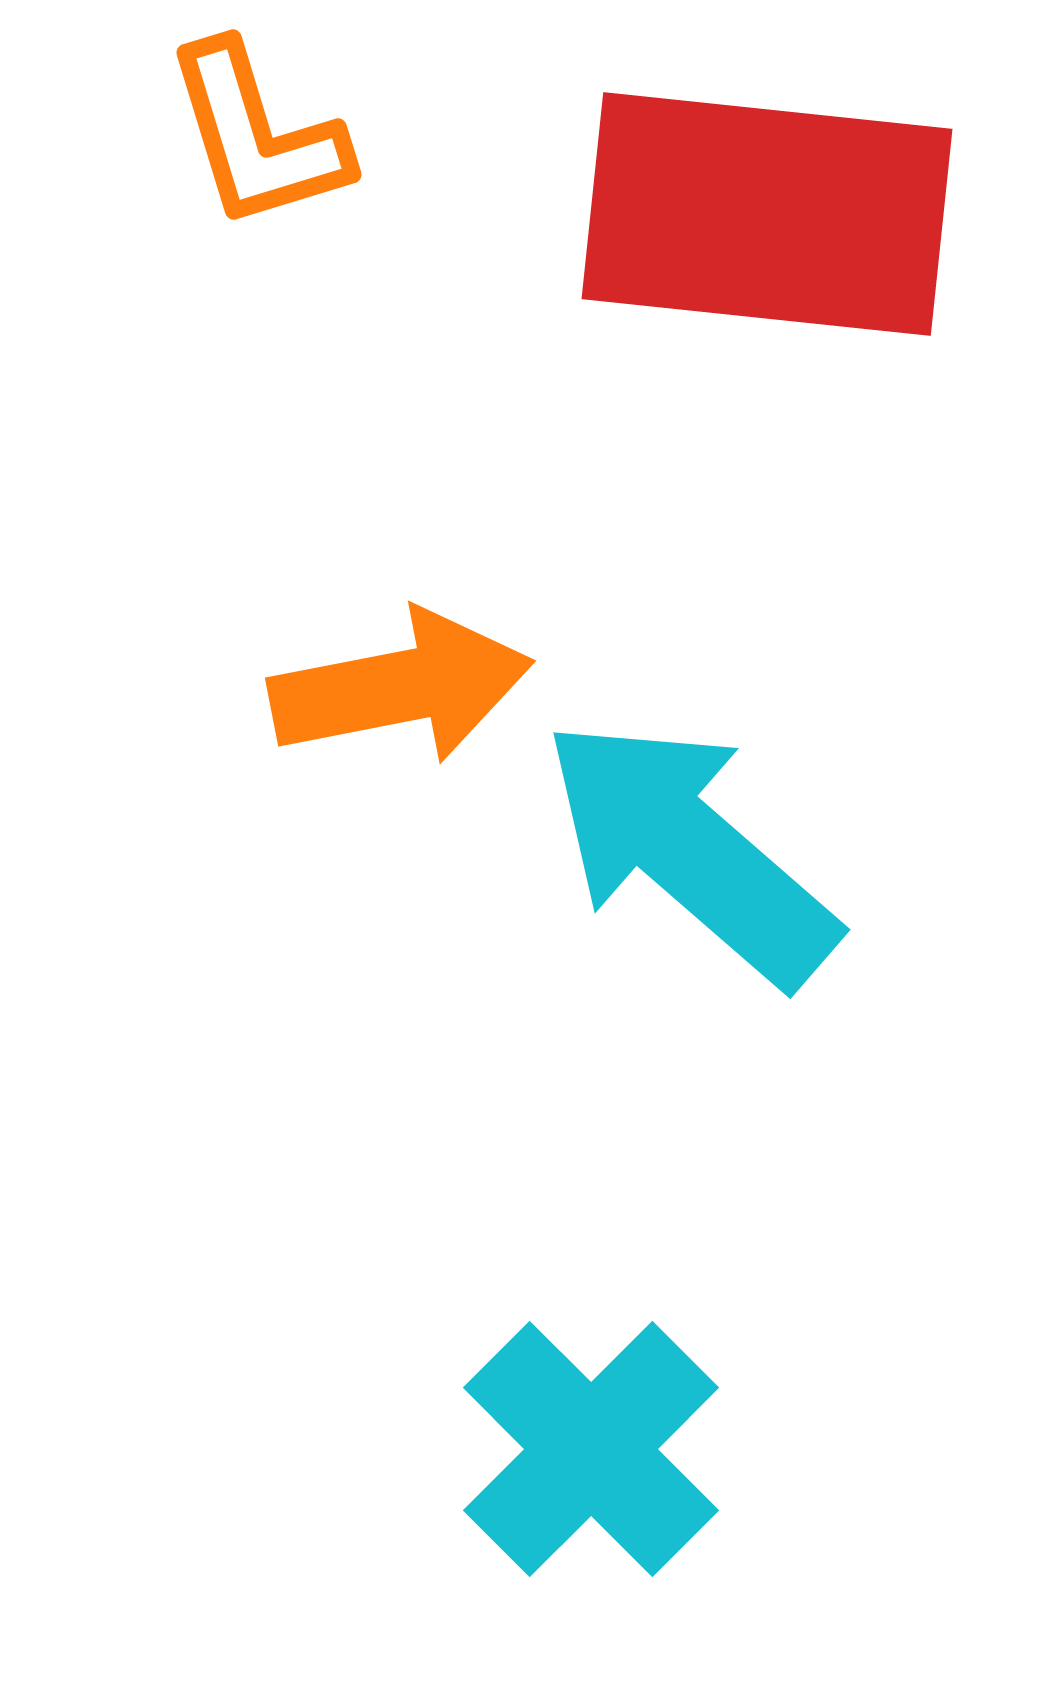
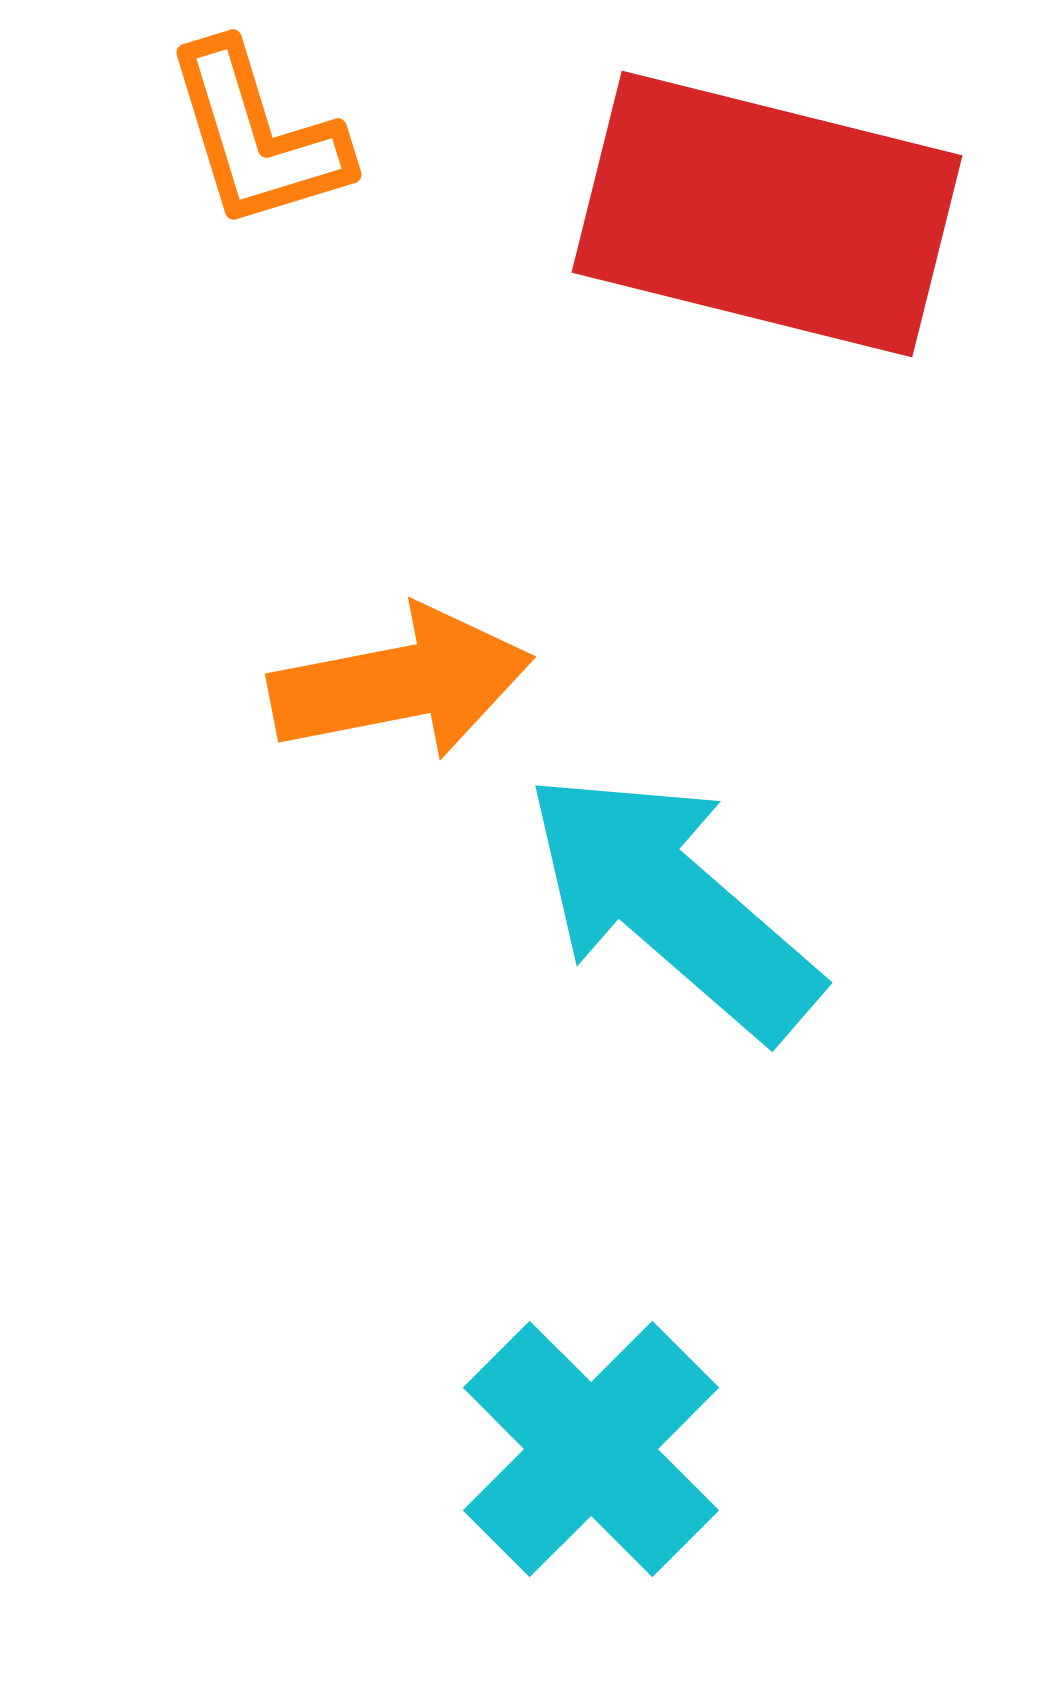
red rectangle: rotated 8 degrees clockwise
orange arrow: moved 4 px up
cyan arrow: moved 18 px left, 53 px down
